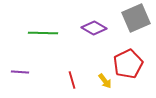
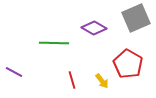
green line: moved 11 px right, 10 px down
red pentagon: rotated 16 degrees counterclockwise
purple line: moved 6 px left; rotated 24 degrees clockwise
yellow arrow: moved 3 px left
